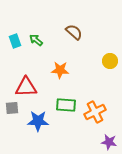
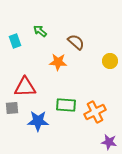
brown semicircle: moved 2 px right, 10 px down
green arrow: moved 4 px right, 9 px up
orange star: moved 2 px left, 8 px up
red triangle: moved 1 px left
